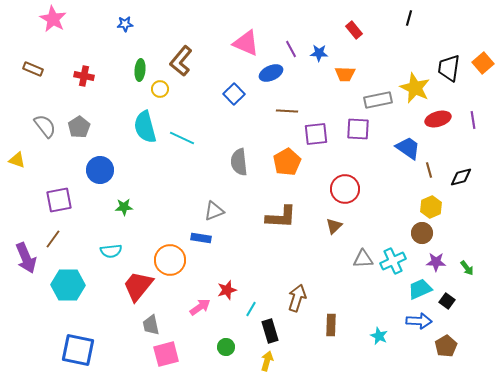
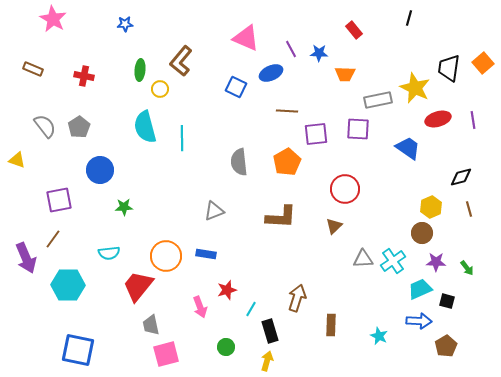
pink triangle at (246, 43): moved 5 px up
blue square at (234, 94): moved 2 px right, 7 px up; rotated 20 degrees counterclockwise
cyan line at (182, 138): rotated 65 degrees clockwise
brown line at (429, 170): moved 40 px right, 39 px down
blue rectangle at (201, 238): moved 5 px right, 16 px down
cyan semicircle at (111, 251): moved 2 px left, 2 px down
orange circle at (170, 260): moved 4 px left, 4 px up
cyan cross at (393, 261): rotated 10 degrees counterclockwise
black square at (447, 301): rotated 21 degrees counterclockwise
pink arrow at (200, 307): rotated 105 degrees clockwise
